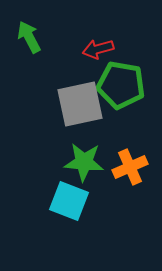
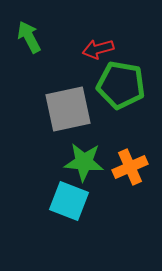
gray square: moved 12 px left, 5 px down
